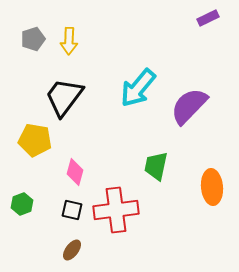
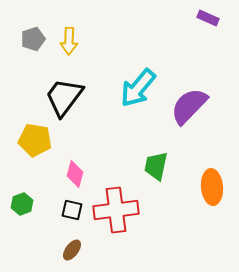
purple rectangle: rotated 50 degrees clockwise
pink diamond: moved 2 px down
